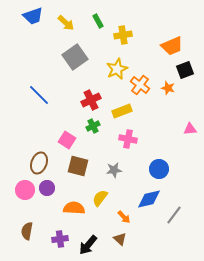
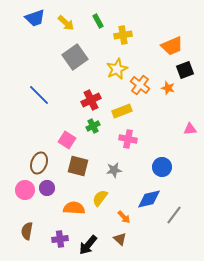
blue trapezoid: moved 2 px right, 2 px down
blue circle: moved 3 px right, 2 px up
